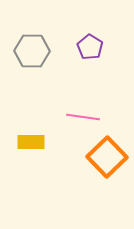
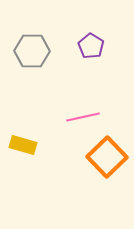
purple pentagon: moved 1 px right, 1 px up
pink line: rotated 20 degrees counterclockwise
yellow rectangle: moved 8 px left, 3 px down; rotated 16 degrees clockwise
